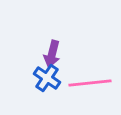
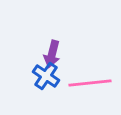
blue cross: moved 1 px left, 2 px up
